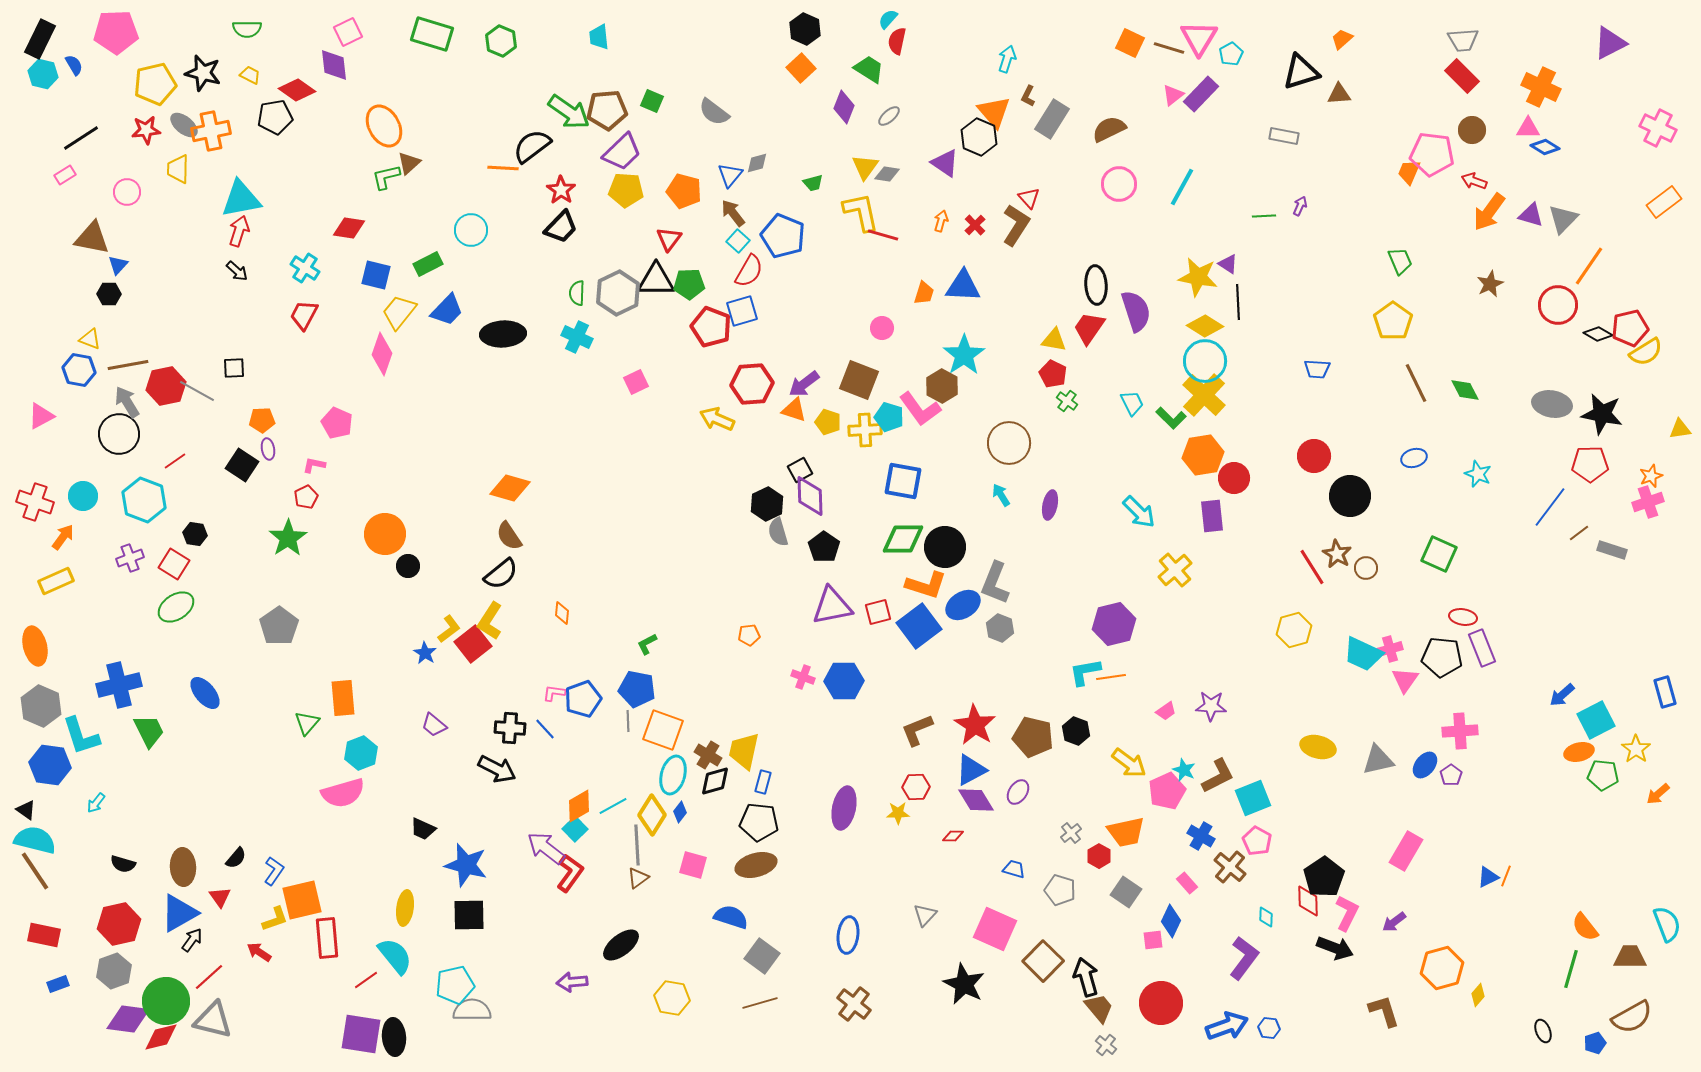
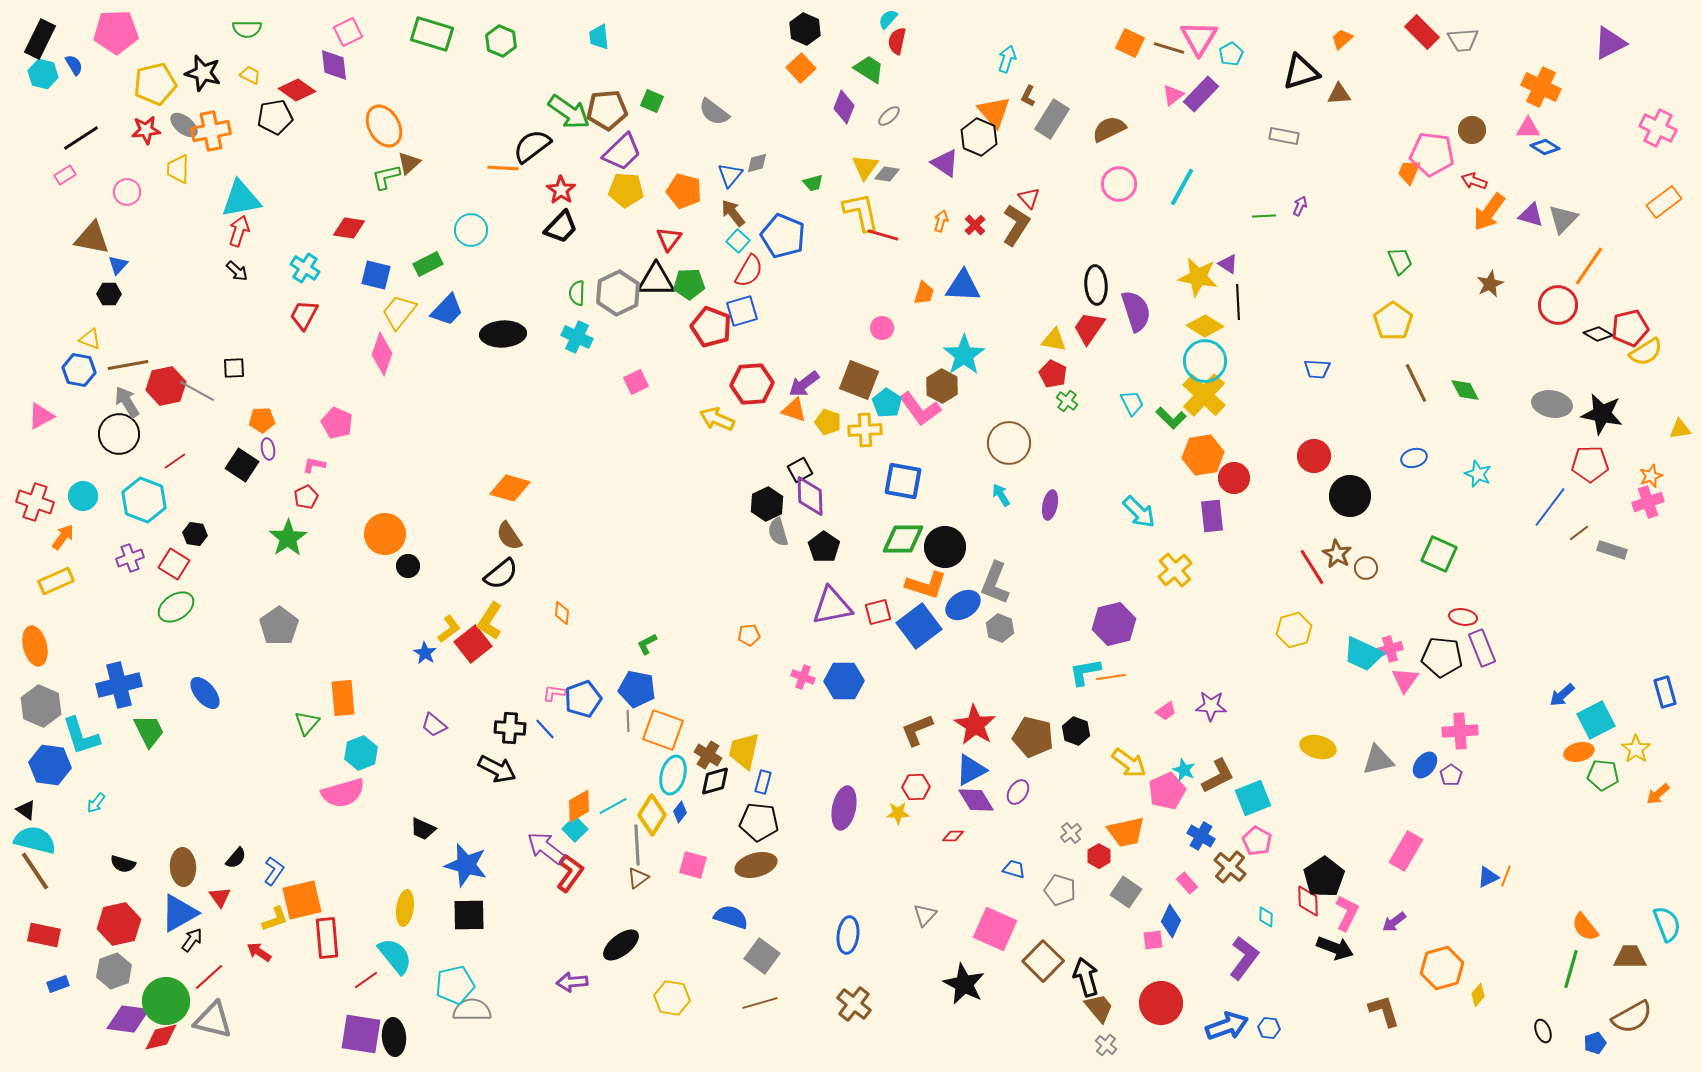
red rectangle at (1462, 76): moved 40 px left, 44 px up
cyan pentagon at (889, 417): moved 2 px left, 14 px up; rotated 16 degrees clockwise
